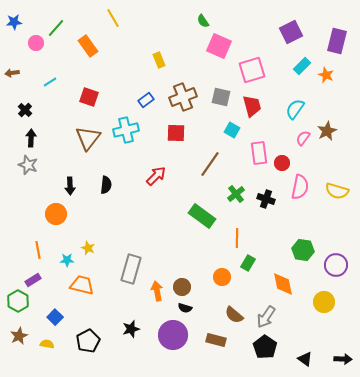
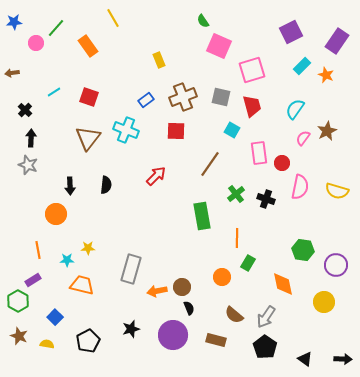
purple rectangle at (337, 41): rotated 20 degrees clockwise
cyan line at (50, 82): moved 4 px right, 10 px down
cyan cross at (126, 130): rotated 35 degrees clockwise
red square at (176, 133): moved 2 px up
green rectangle at (202, 216): rotated 44 degrees clockwise
yellow star at (88, 248): rotated 24 degrees counterclockwise
orange arrow at (157, 291): rotated 90 degrees counterclockwise
black semicircle at (185, 308): moved 4 px right; rotated 128 degrees counterclockwise
brown star at (19, 336): rotated 24 degrees counterclockwise
